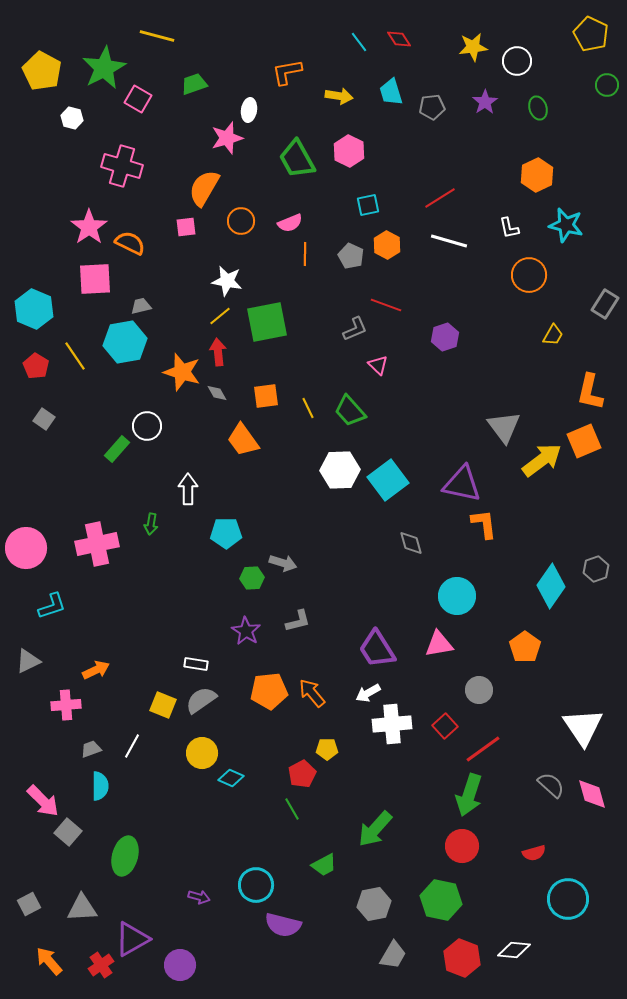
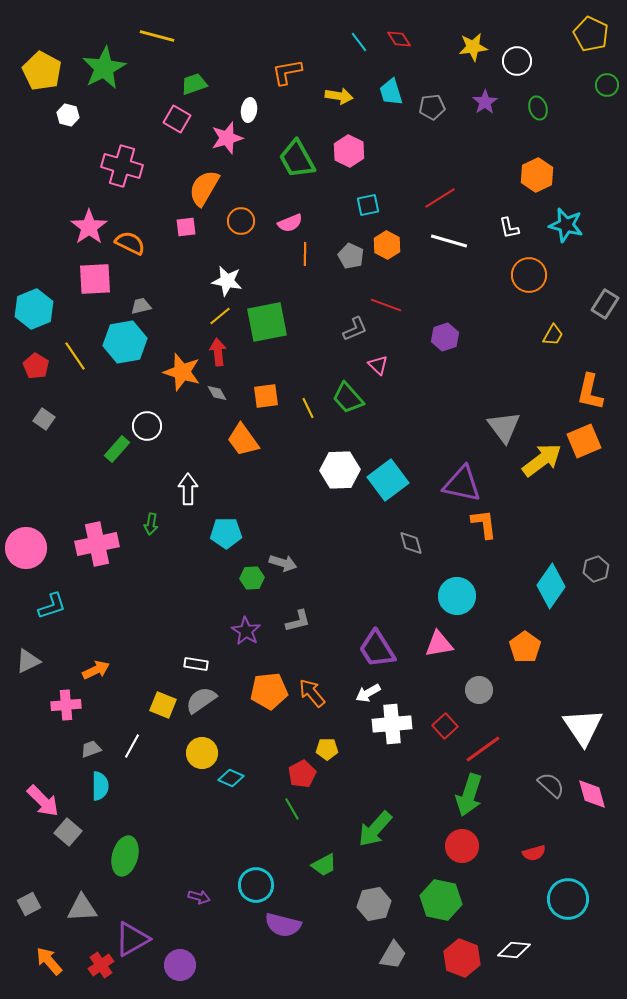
pink square at (138, 99): moved 39 px right, 20 px down
white hexagon at (72, 118): moved 4 px left, 3 px up
cyan hexagon at (34, 309): rotated 15 degrees clockwise
green trapezoid at (350, 411): moved 2 px left, 13 px up
